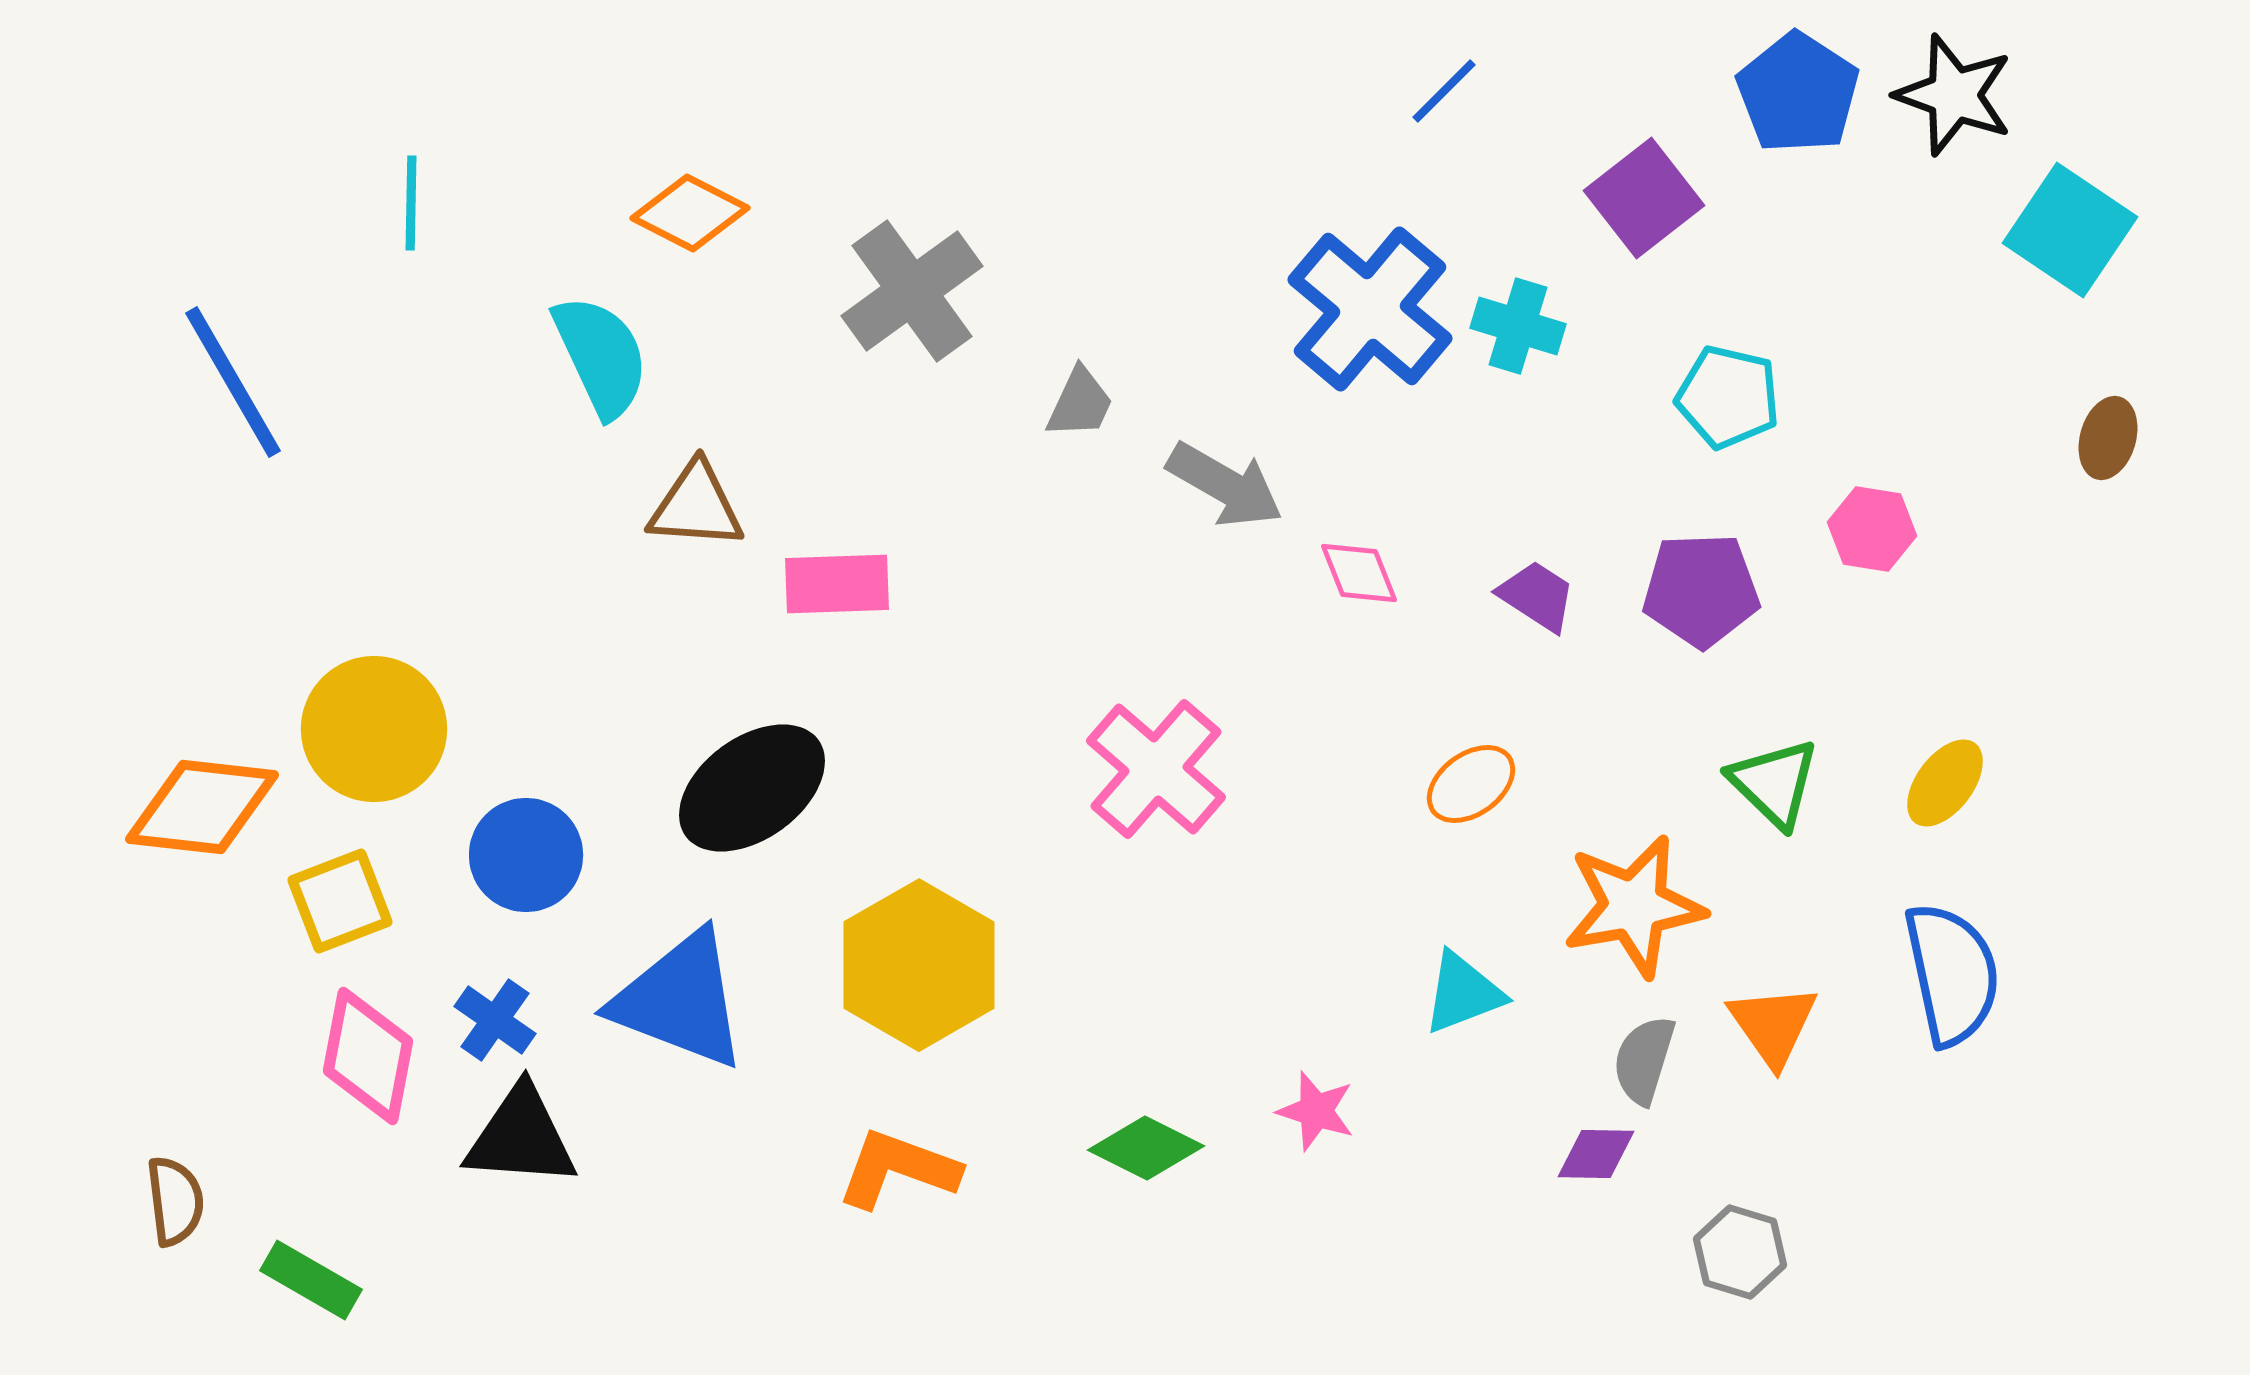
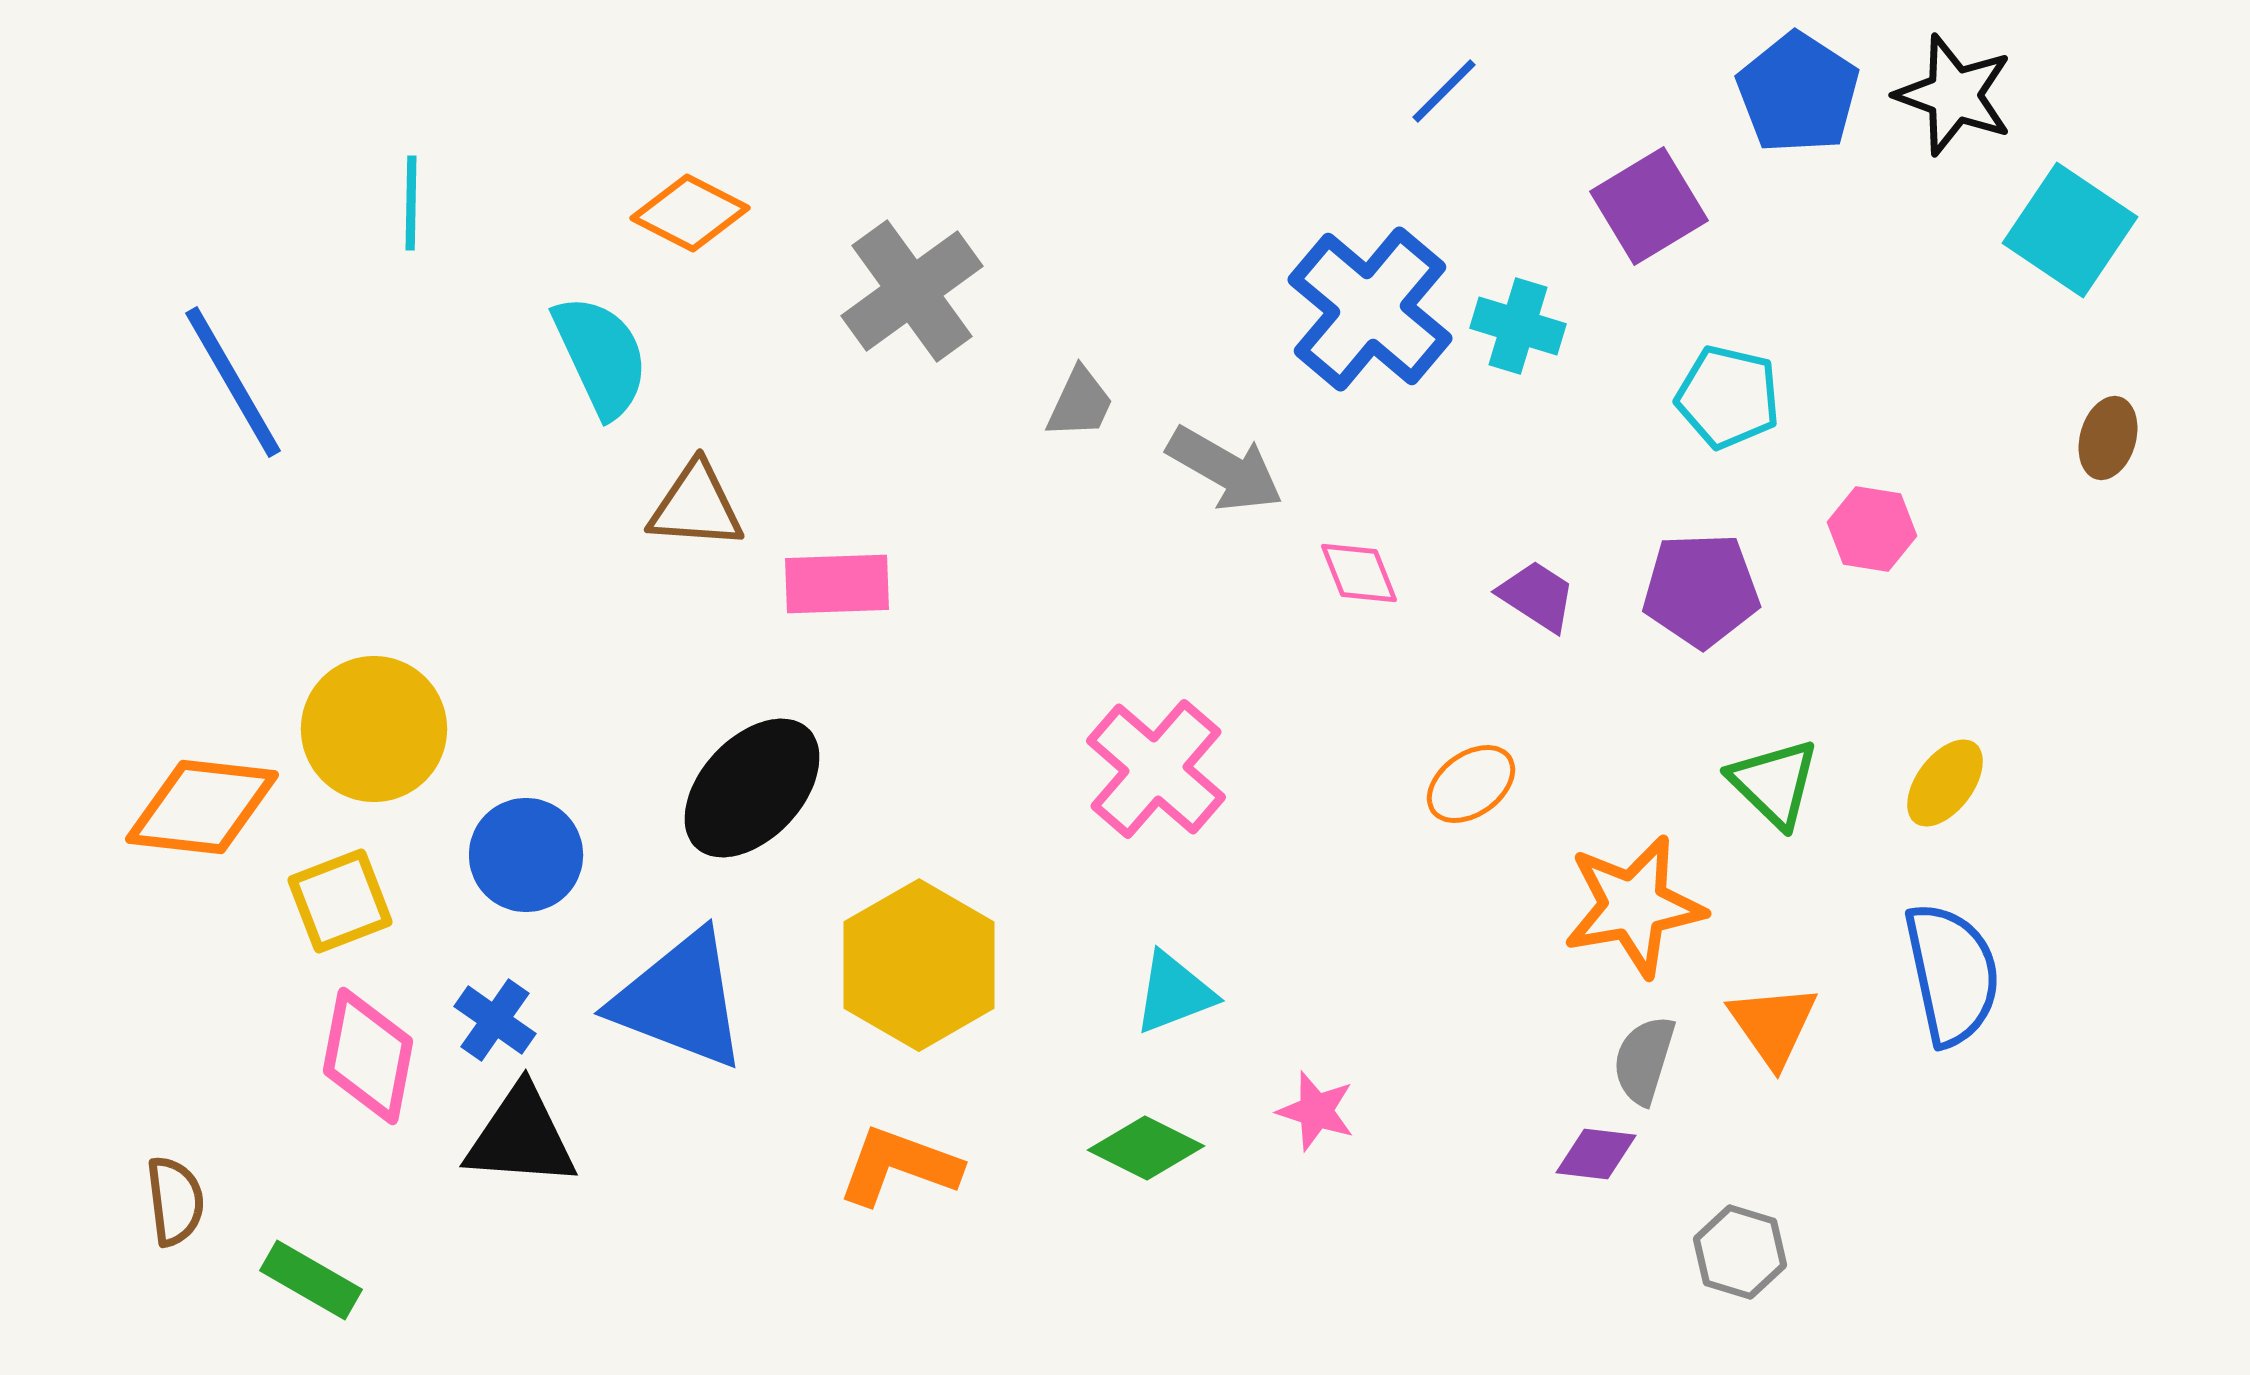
purple square at (1644, 198): moved 5 px right, 8 px down; rotated 7 degrees clockwise
gray arrow at (1225, 485): moved 16 px up
black ellipse at (752, 788): rotated 11 degrees counterclockwise
cyan triangle at (1463, 993): moved 289 px left
purple diamond at (1596, 1154): rotated 6 degrees clockwise
orange L-shape at (898, 1169): moved 1 px right, 3 px up
